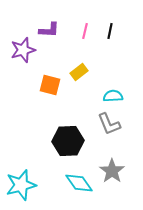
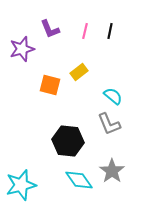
purple L-shape: moved 1 px right, 1 px up; rotated 65 degrees clockwise
purple star: moved 1 px left, 1 px up
cyan semicircle: rotated 42 degrees clockwise
black hexagon: rotated 8 degrees clockwise
cyan diamond: moved 3 px up
